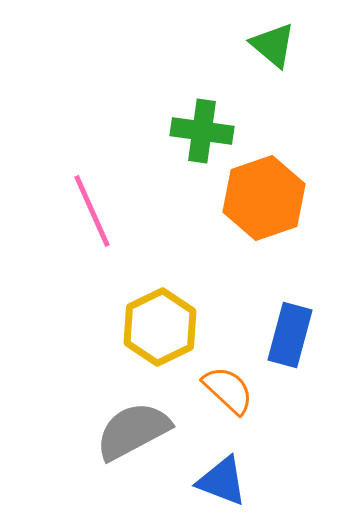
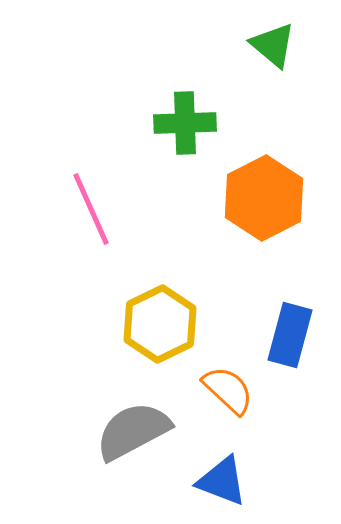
green cross: moved 17 px left, 8 px up; rotated 10 degrees counterclockwise
orange hexagon: rotated 8 degrees counterclockwise
pink line: moved 1 px left, 2 px up
yellow hexagon: moved 3 px up
